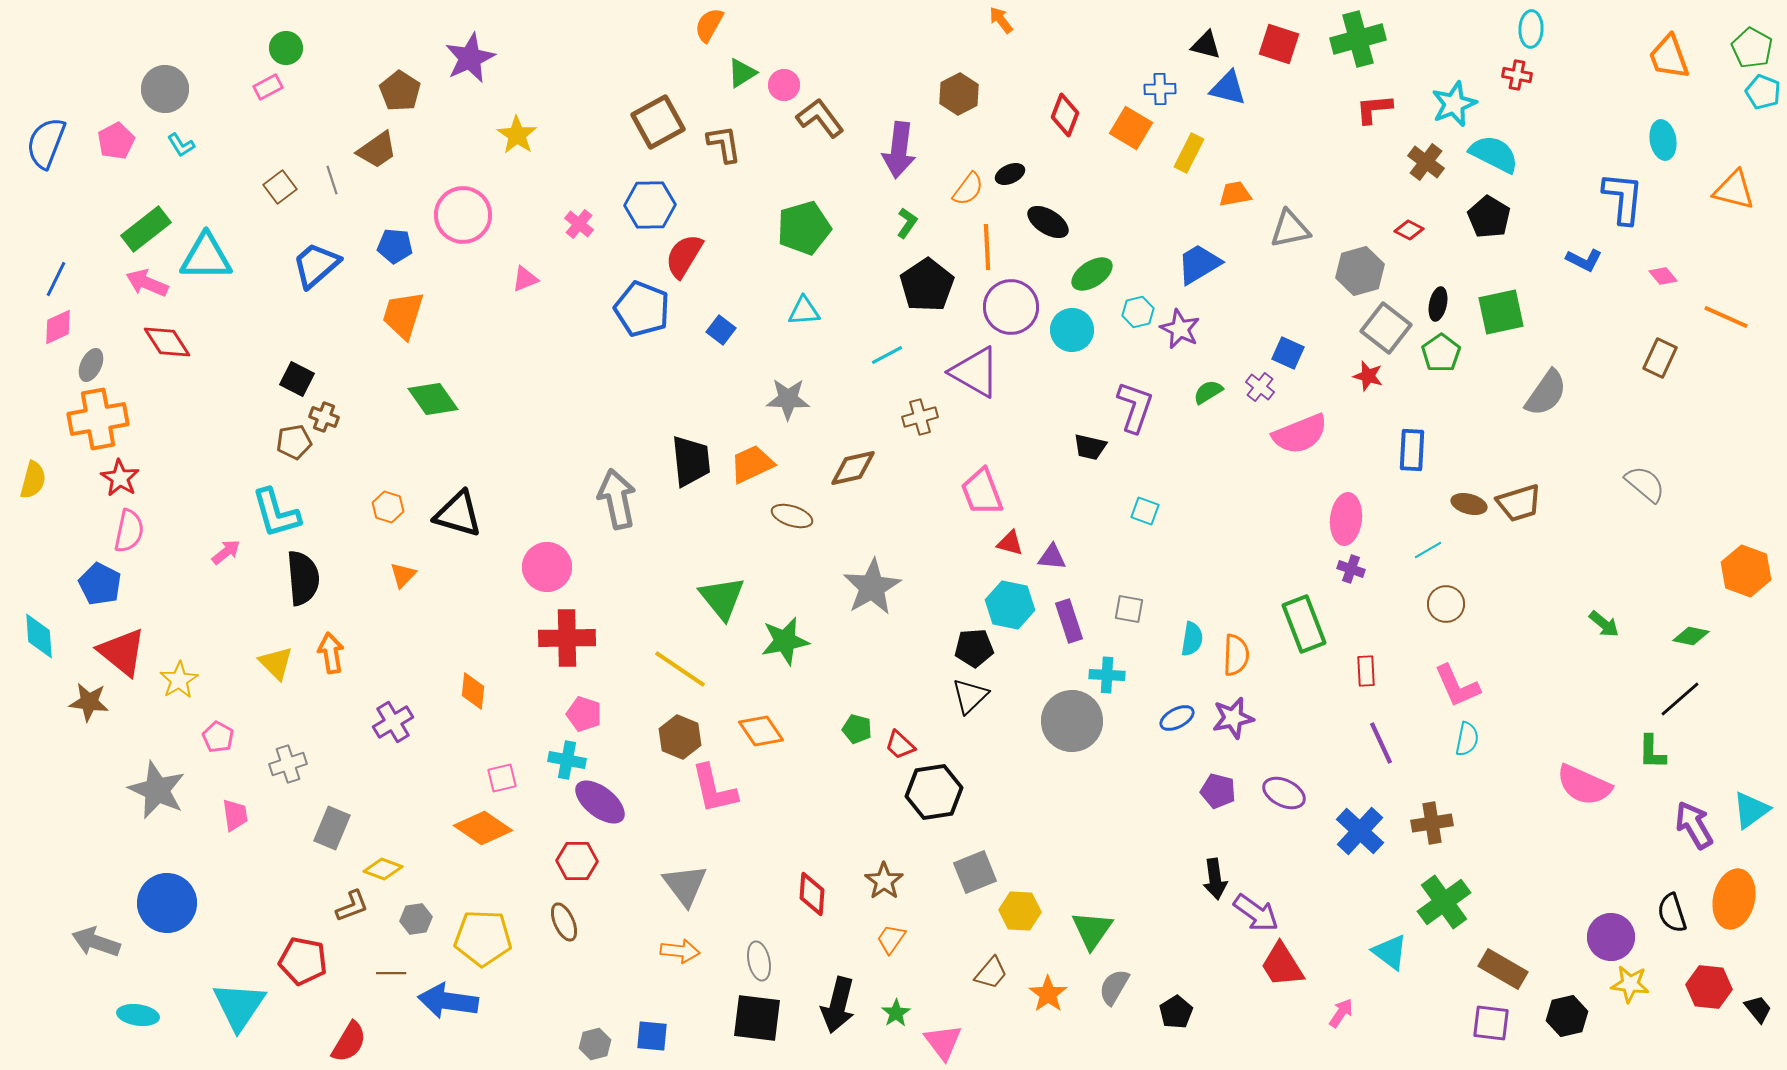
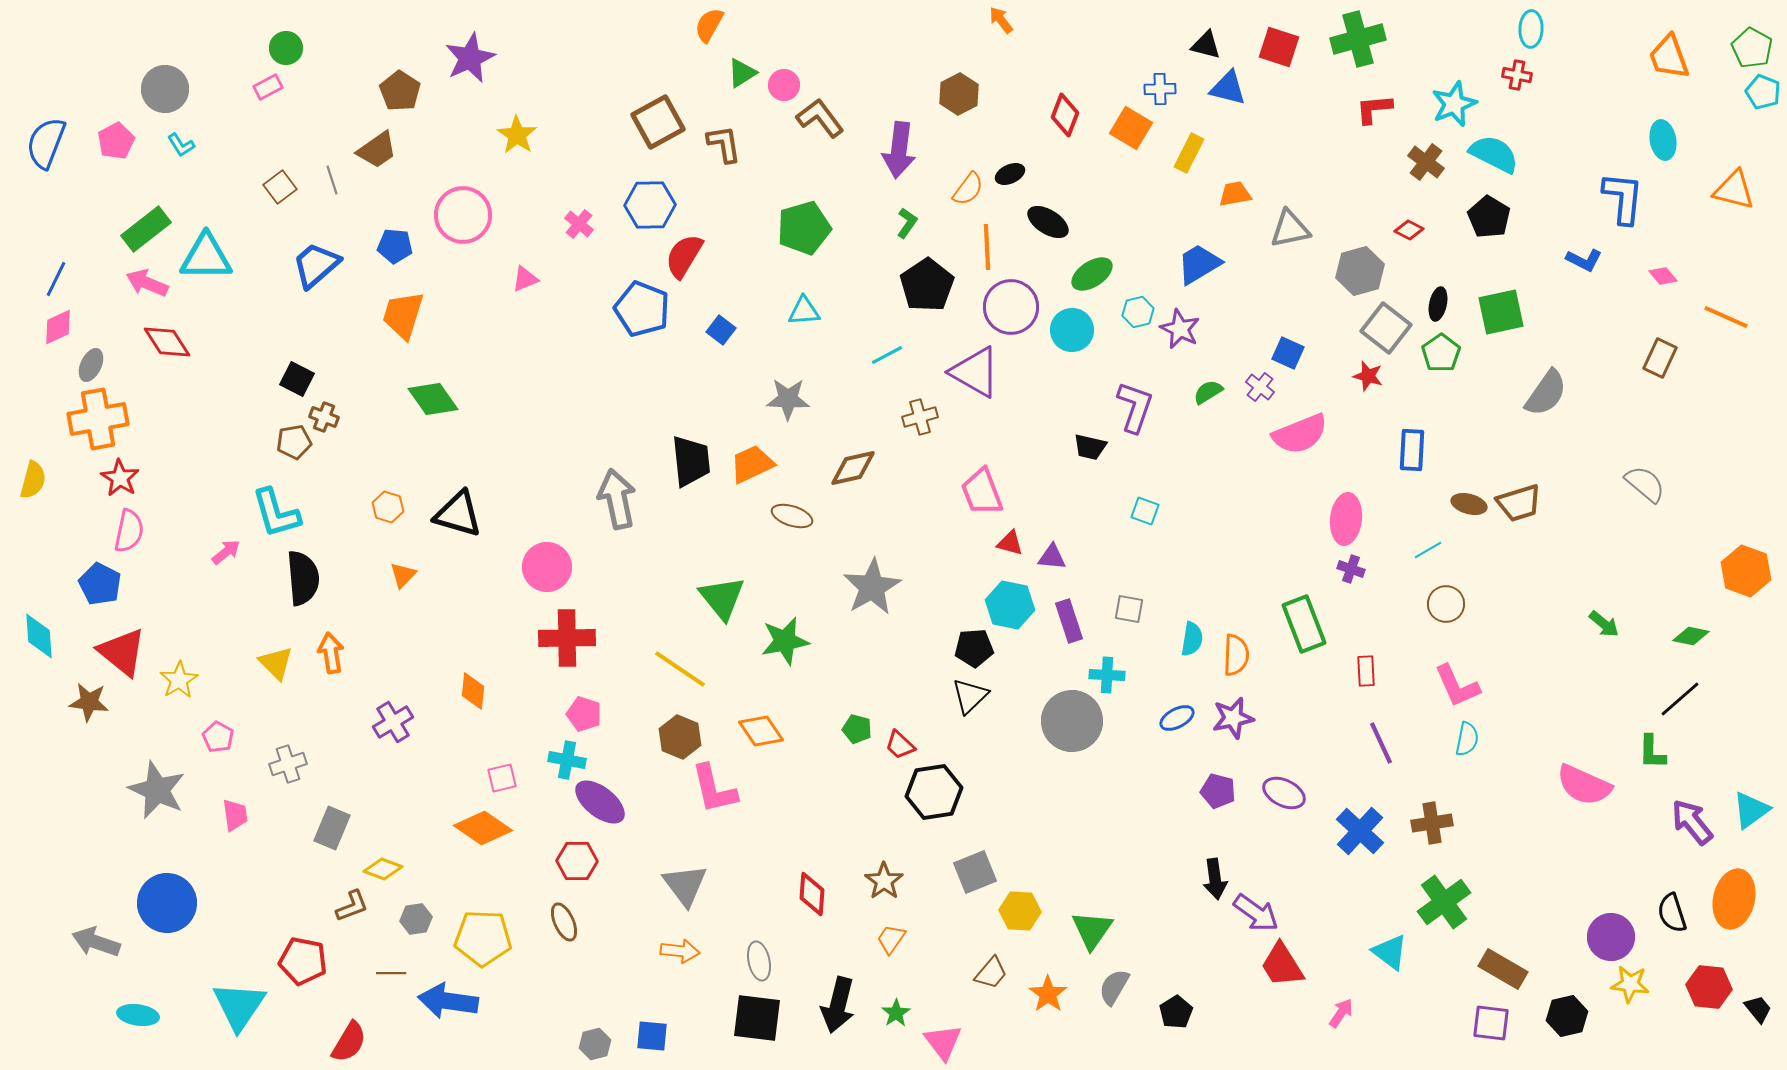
red square at (1279, 44): moved 3 px down
purple arrow at (1694, 825): moved 2 px left, 3 px up; rotated 9 degrees counterclockwise
